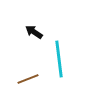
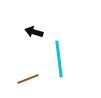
black arrow: rotated 18 degrees counterclockwise
